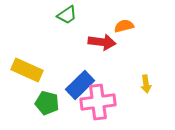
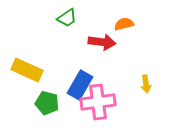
green trapezoid: moved 3 px down
orange semicircle: moved 2 px up
blue rectangle: rotated 16 degrees counterclockwise
